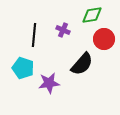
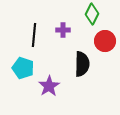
green diamond: moved 1 px up; rotated 55 degrees counterclockwise
purple cross: rotated 24 degrees counterclockwise
red circle: moved 1 px right, 2 px down
black semicircle: rotated 40 degrees counterclockwise
purple star: moved 3 px down; rotated 25 degrees counterclockwise
